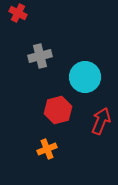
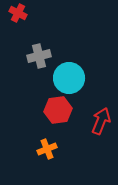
gray cross: moved 1 px left
cyan circle: moved 16 px left, 1 px down
red hexagon: rotated 8 degrees clockwise
